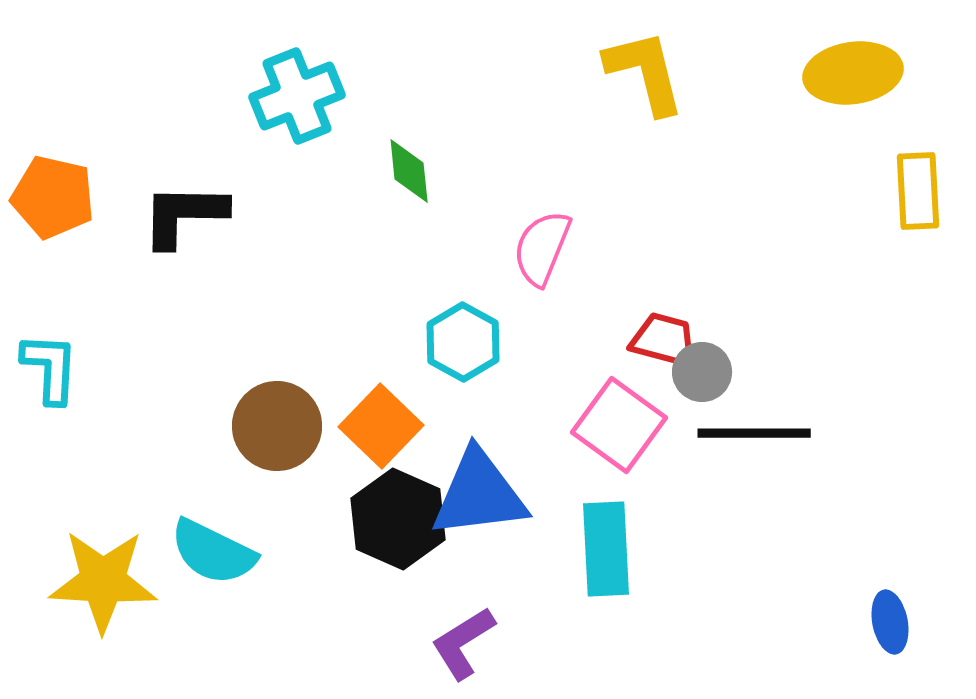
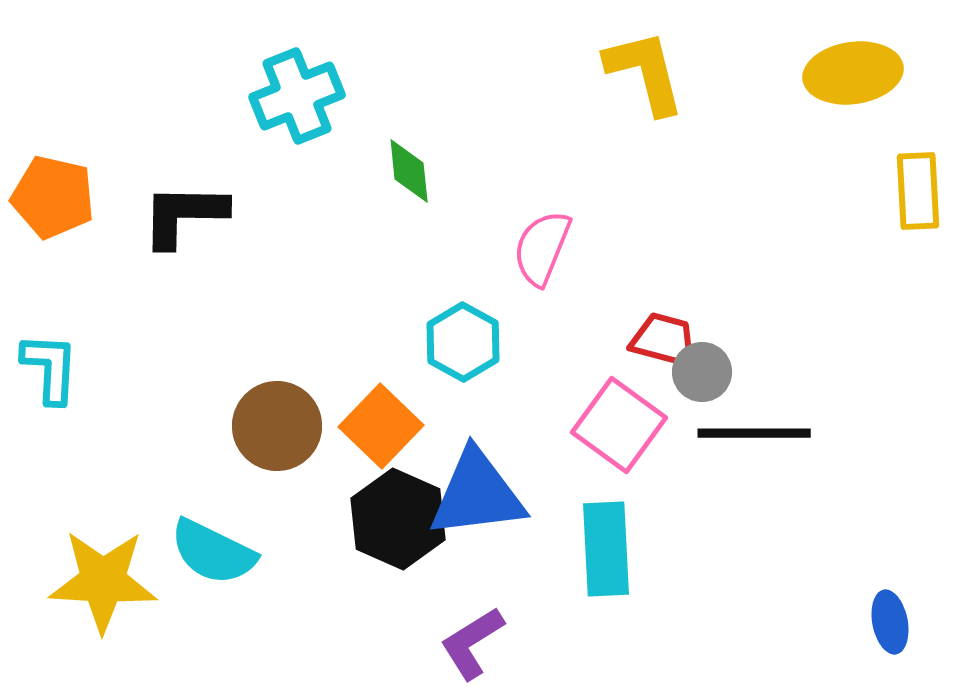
blue triangle: moved 2 px left
purple L-shape: moved 9 px right
